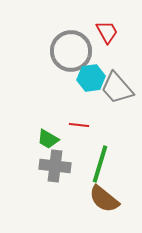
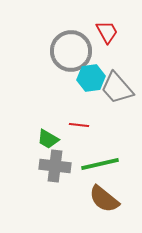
green line: rotated 60 degrees clockwise
